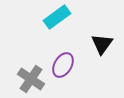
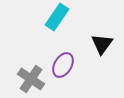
cyan rectangle: rotated 20 degrees counterclockwise
